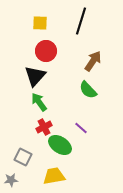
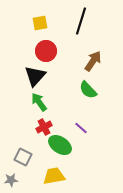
yellow square: rotated 14 degrees counterclockwise
